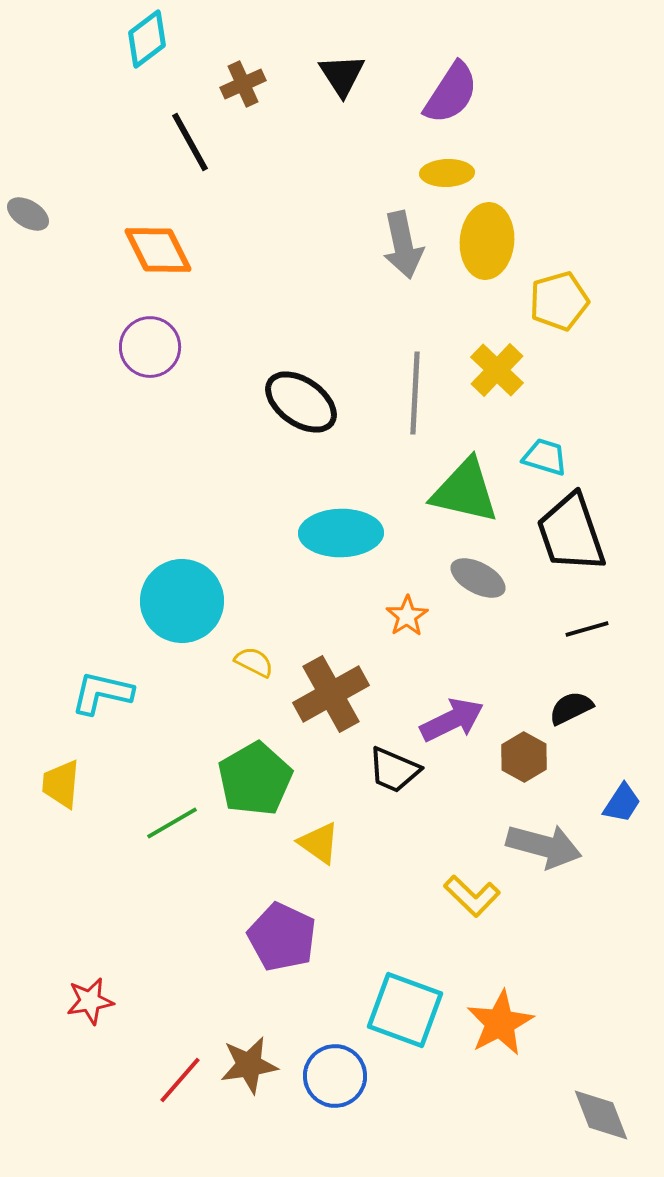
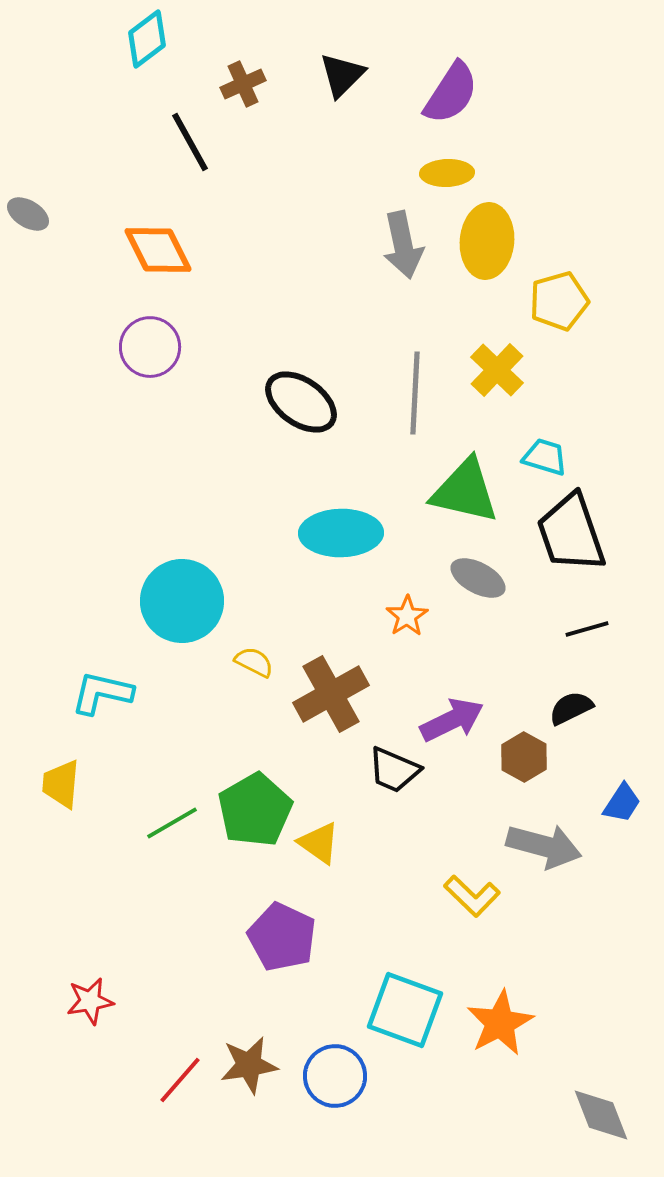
black triangle at (342, 75): rotated 18 degrees clockwise
green pentagon at (255, 779): moved 31 px down
